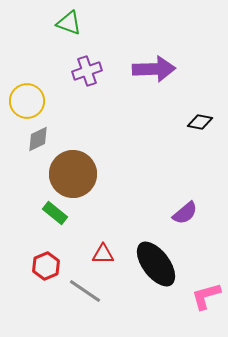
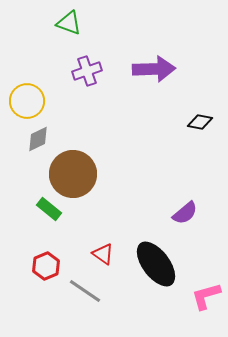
green rectangle: moved 6 px left, 4 px up
red triangle: rotated 35 degrees clockwise
